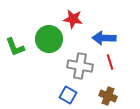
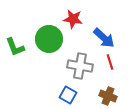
blue arrow: rotated 140 degrees counterclockwise
